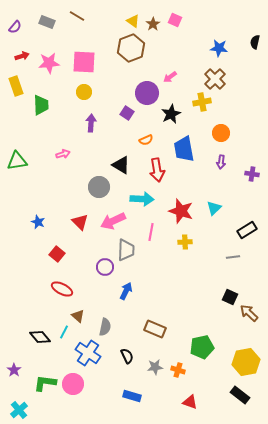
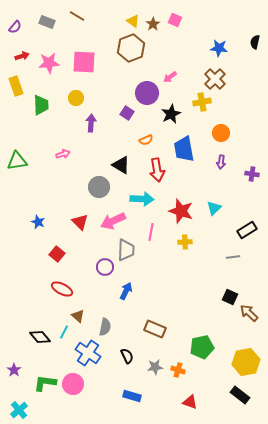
yellow circle at (84, 92): moved 8 px left, 6 px down
